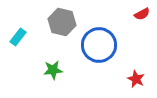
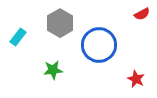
gray hexagon: moved 2 px left, 1 px down; rotated 16 degrees clockwise
